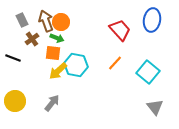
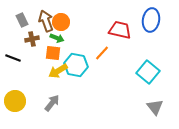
blue ellipse: moved 1 px left
red trapezoid: rotated 35 degrees counterclockwise
brown cross: rotated 24 degrees clockwise
orange line: moved 13 px left, 10 px up
yellow arrow: rotated 12 degrees clockwise
